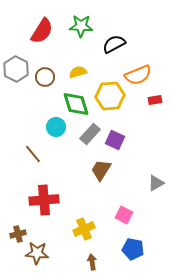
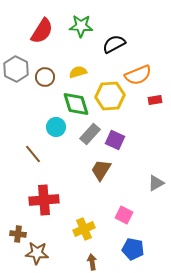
brown cross: rotated 21 degrees clockwise
